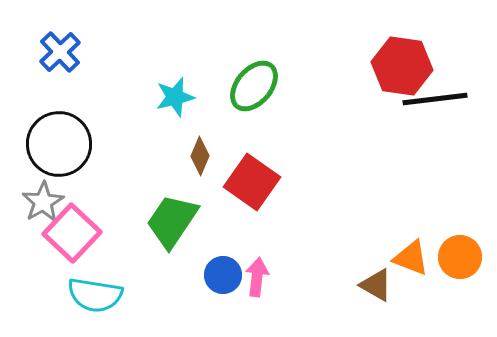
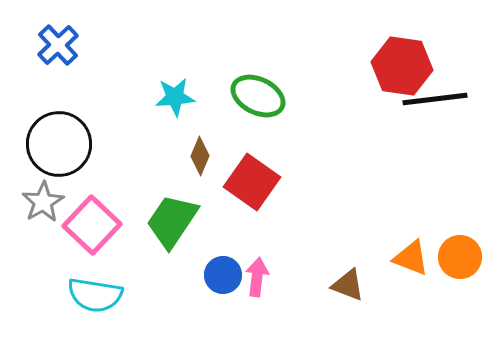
blue cross: moved 2 px left, 7 px up
green ellipse: moved 4 px right, 10 px down; rotated 76 degrees clockwise
cyan star: rotated 9 degrees clockwise
pink square: moved 20 px right, 8 px up
brown triangle: moved 28 px left; rotated 9 degrees counterclockwise
